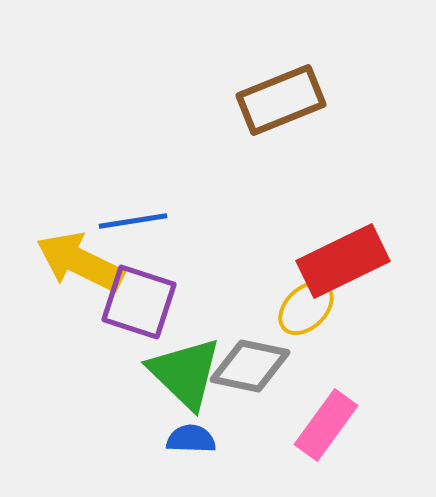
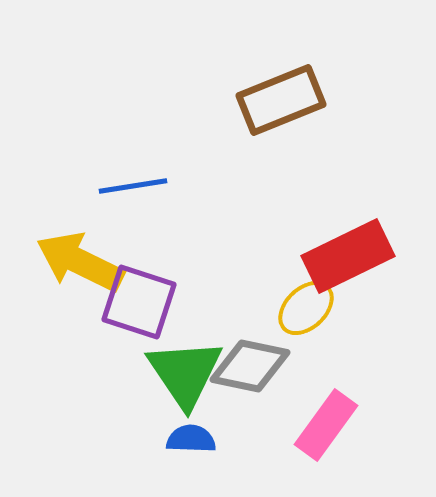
blue line: moved 35 px up
red rectangle: moved 5 px right, 5 px up
green triangle: rotated 12 degrees clockwise
